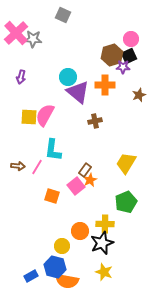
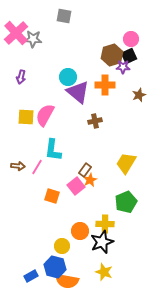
gray square: moved 1 px right, 1 px down; rotated 14 degrees counterclockwise
yellow square: moved 3 px left
black star: moved 1 px up
